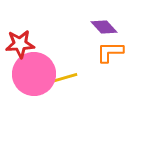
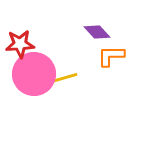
purple diamond: moved 7 px left, 5 px down
orange L-shape: moved 1 px right, 4 px down
